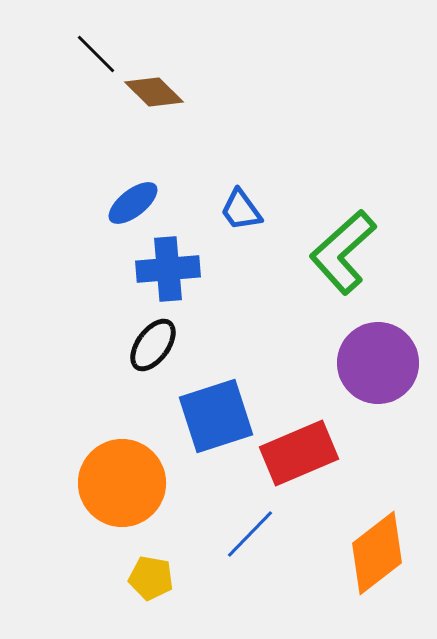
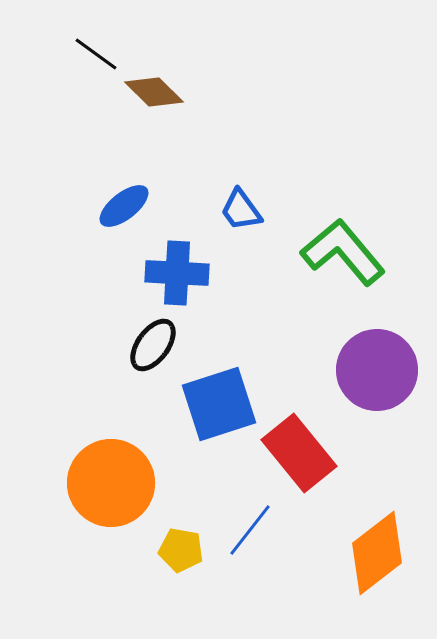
black line: rotated 9 degrees counterclockwise
blue ellipse: moved 9 px left, 3 px down
green L-shape: rotated 92 degrees clockwise
blue cross: moved 9 px right, 4 px down; rotated 8 degrees clockwise
purple circle: moved 1 px left, 7 px down
blue square: moved 3 px right, 12 px up
red rectangle: rotated 74 degrees clockwise
orange circle: moved 11 px left
blue line: moved 4 px up; rotated 6 degrees counterclockwise
yellow pentagon: moved 30 px right, 28 px up
